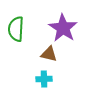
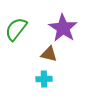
green semicircle: rotated 35 degrees clockwise
